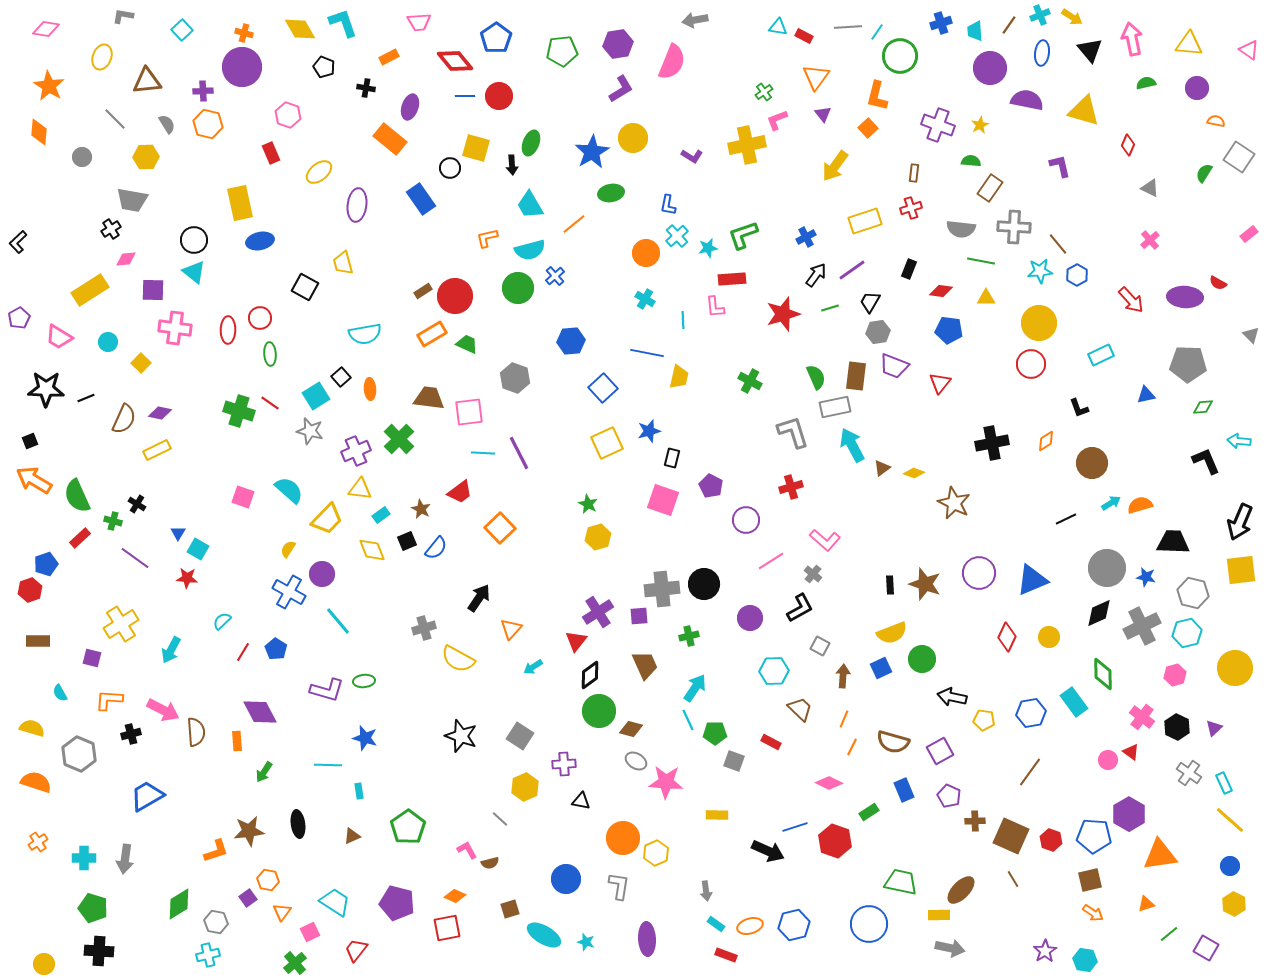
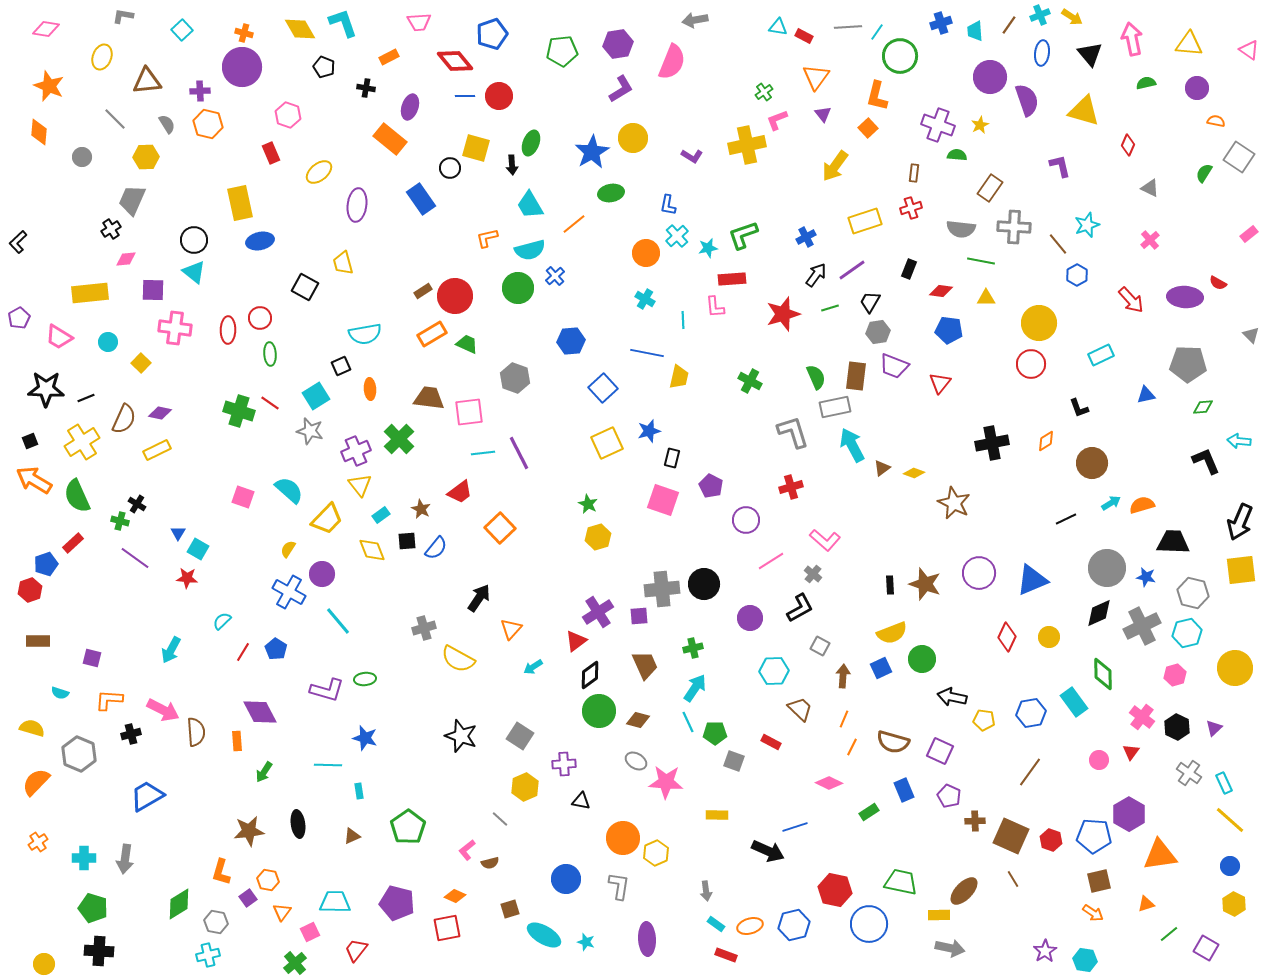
blue pentagon at (496, 38): moved 4 px left, 4 px up; rotated 16 degrees clockwise
black triangle at (1090, 50): moved 4 px down
purple circle at (990, 68): moved 9 px down
orange star at (49, 86): rotated 8 degrees counterclockwise
purple cross at (203, 91): moved 3 px left
purple semicircle at (1027, 100): rotated 60 degrees clockwise
green semicircle at (971, 161): moved 14 px left, 6 px up
gray trapezoid at (132, 200): rotated 104 degrees clockwise
cyan star at (1040, 271): moved 47 px right, 46 px up; rotated 15 degrees counterclockwise
yellow rectangle at (90, 290): moved 3 px down; rotated 27 degrees clockwise
black square at (341, 377): moved 11 px up; rotated 18 degrees clockwise
cyan line at (483, 453): rotated 10 degrees counterclockwise
yellow triangle at (360, 489): moved 4 px up; rotated 45 degrees clockwise
orange semicircle at (1140, 505): moved 2 px right
green cross at (113, 521): moved 7 px right
red rectangle at (80, 538): moved 7 px left, 5 px down
black square at (407, 541): rotated 18 degrees clockwise
yellow cross at (121, 624): moved 39 px left, 182 px up
green cross at (689, 636): moved 4 px right, 12 px down
red triangle at (576, 641): rotated 15 degrees clockwise
green ellipse at (364, 681): moved 1 px right, 2 px up
cyan semicircle at (60, 693): rotated 42 degrees counterclockwise
cyan line at (688, 720): moved 2 px down
brown diamond at (631, 729): moved 7 px right, 9 px up
purple square at (940, 751): rotated 36 degrees counterclockwise
red triangle at (1131, 752): rotated 30 degrees clockwise
pink circle at (1108, 760): moved 9 px left
orange semicircle at (36, 782): rotated 64 degrees counterclockwise
red hexagon at (835, 841): moved 49 px down; rotated 8 degrees counterclockwise
pink L-shape at (467, 850): rotated 100 degrees counterclockwise
orange L-shape at (216, 851): moved 5 px right, 21 px down; rotated 124 degrees clockwise
brown square at (1090, 880): moved 9 px right, 1 px down
brown ellipse at (961, 890): moved 3 px right, 1 px down
cyan trapezoid at (335, 902): rotated 32 degrees counterclockwise
